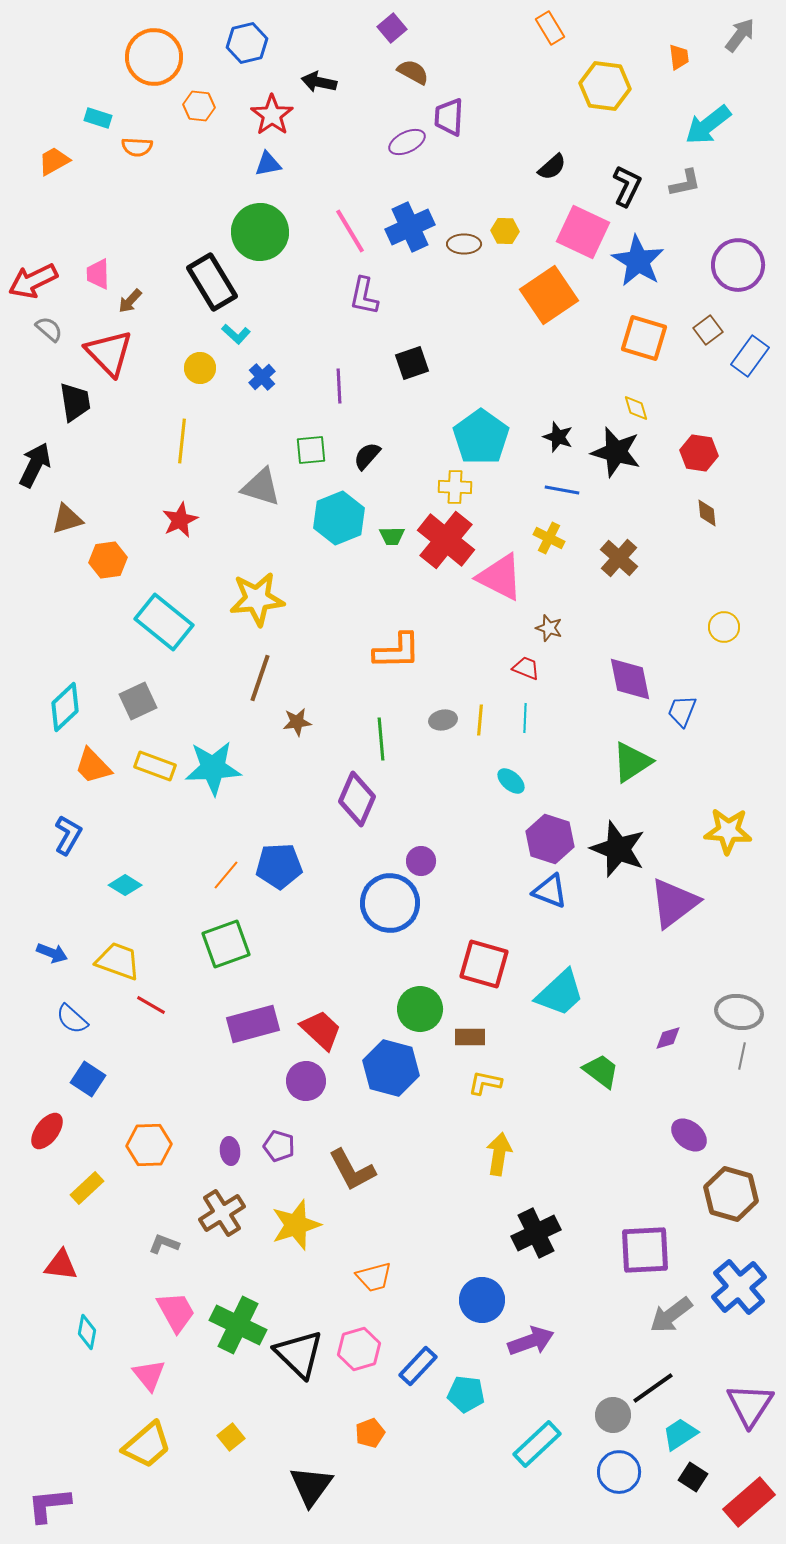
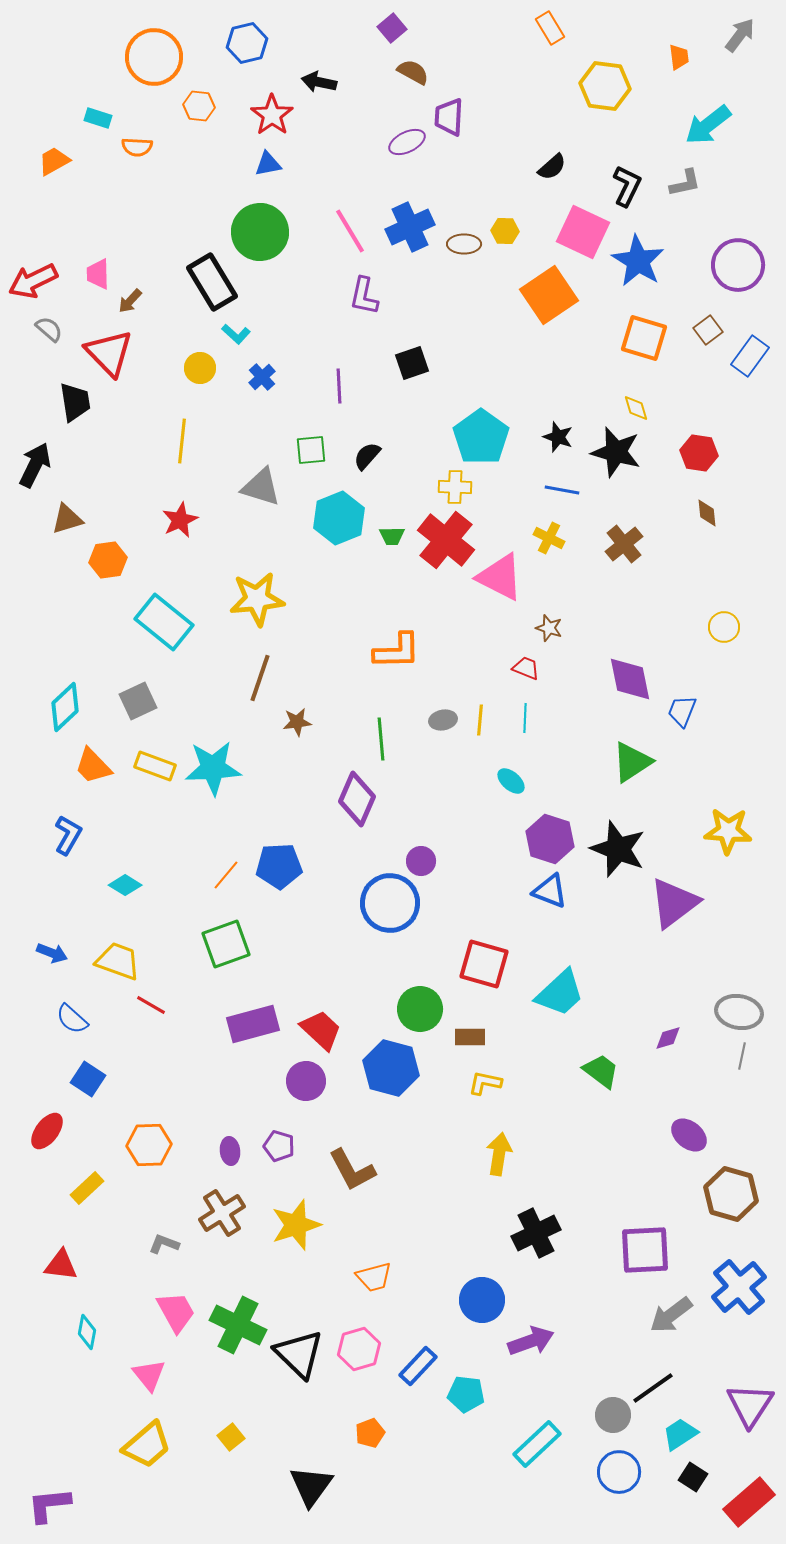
brown cross at (619, 558): moved 5 px right, 14 px up; rotated 9 degrees clockwise
